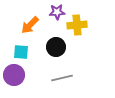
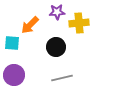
yellow cross: moved 2 px right, 2 px up
cyan square: moved 9 px left, 9 px up
